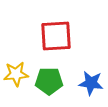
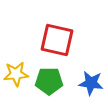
red square: moved 1 px right, 4 px down; rotated 16 degrees clockwise
